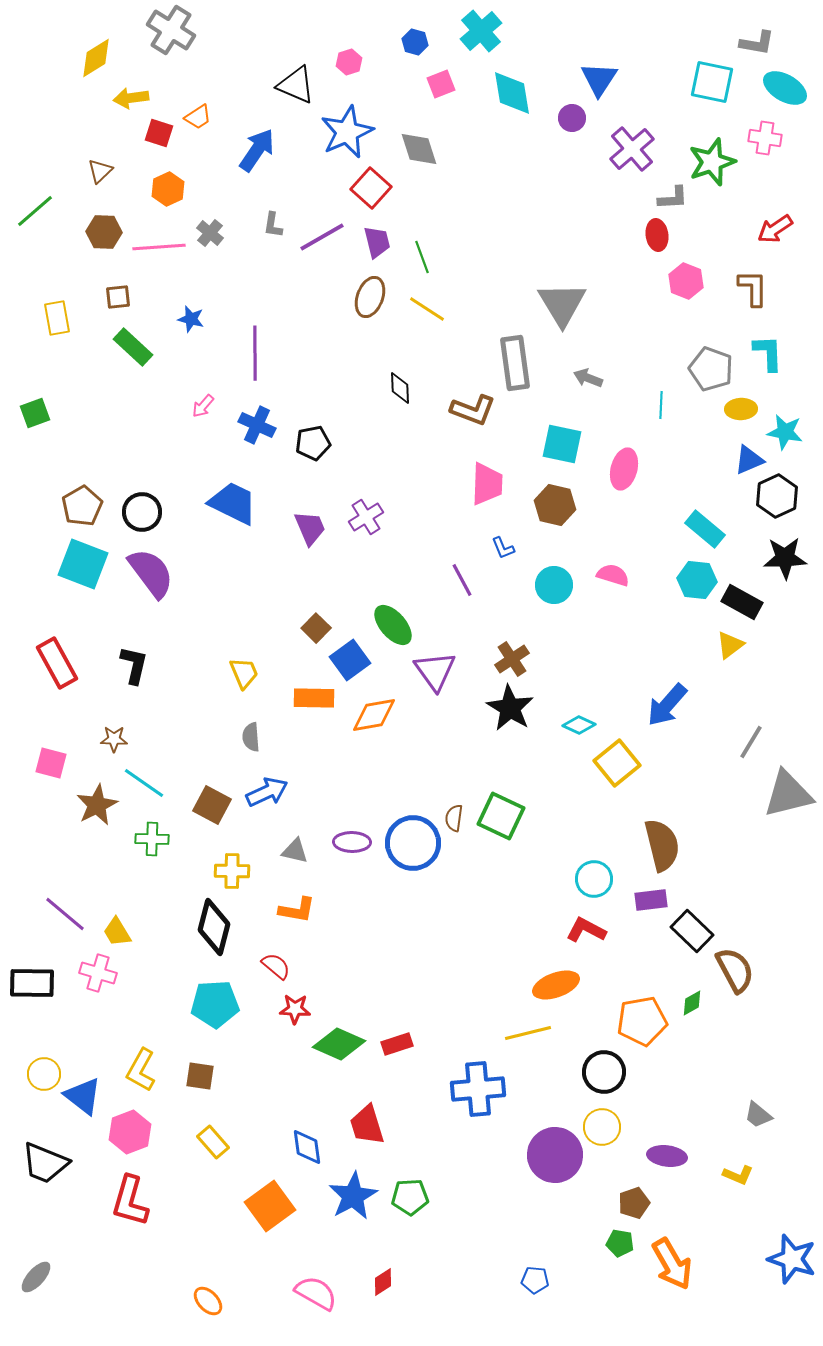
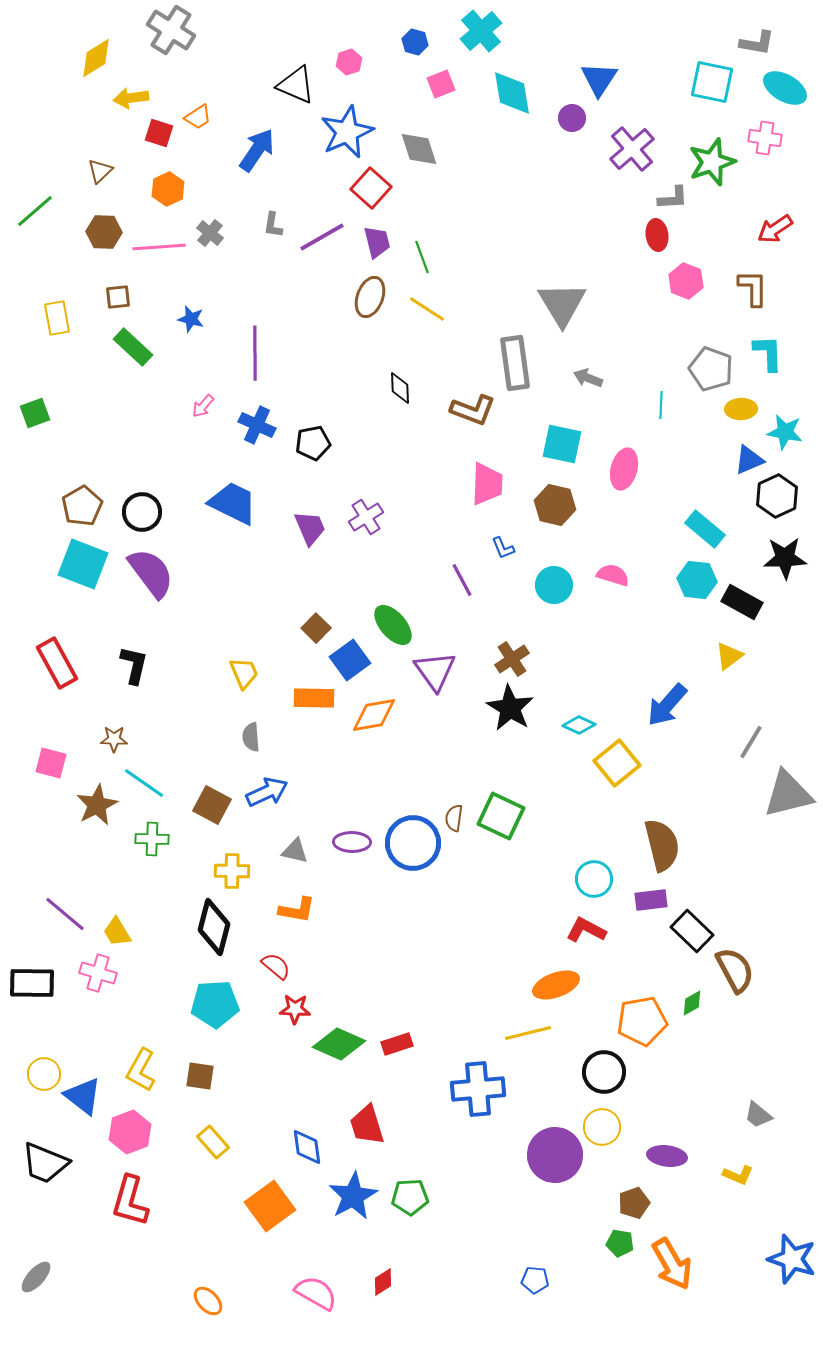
yellow triangle at (730, 645): moved 1 px left, 11 px down
